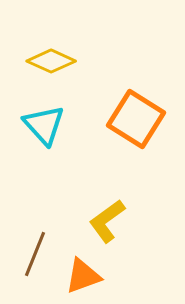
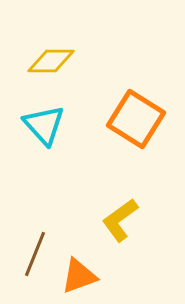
yellow diamond: rotated 24 degrees counterclockwise
yellow L-shape: moved 13 px right, 1 px up
orange triangle: moved 4 px left
